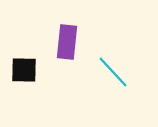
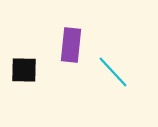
purple rectangle: moved 4 px right, 3 px down
